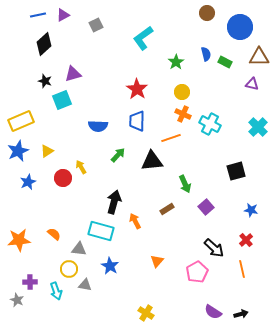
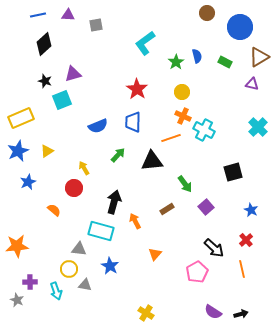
purple triangle at (63, 15): moved 5 px right; rotated 32 degrees clockwise
gray square at (96, 25): rotated 16 degrees clockwise
cyan L-shape at (143, 38): moved 2 px right, 5 px down
blue semicircle at (206, 54): moved 9 px left, 2 px down
brown triangle at (259, 57): rotated 30 degrees counterclockwise
orange cross at (183, 114): moved 2 px down
yellow rectangle at (21, 121): moved 3 px up
blue trapezoid at (137, 121): moved 4 px left, 1 px down
cyan cross at (210, 124): moved 6 px left, 6 px down
blue semicircle at (98, 126): rotated 24 degrees counterclockwise
yellow arrow at (81, 167): moved 3 px right, 1 px down
black square at (236, 171): moved 3 px left, 1 px down
red circle at (63, 178): moved 11 px right, 10 px down
green arrow at (185, 184): rotated 12 degrees counterclockwise
blue star at (251, 210): rotated 16 degrees clockwise
orange semicircle at (54, 234): moved 24 px up
orange star at (19, 240): moved 2 px left, 6 px down
orange triangle at (157, 261): moved 2 px left, 7 px up
